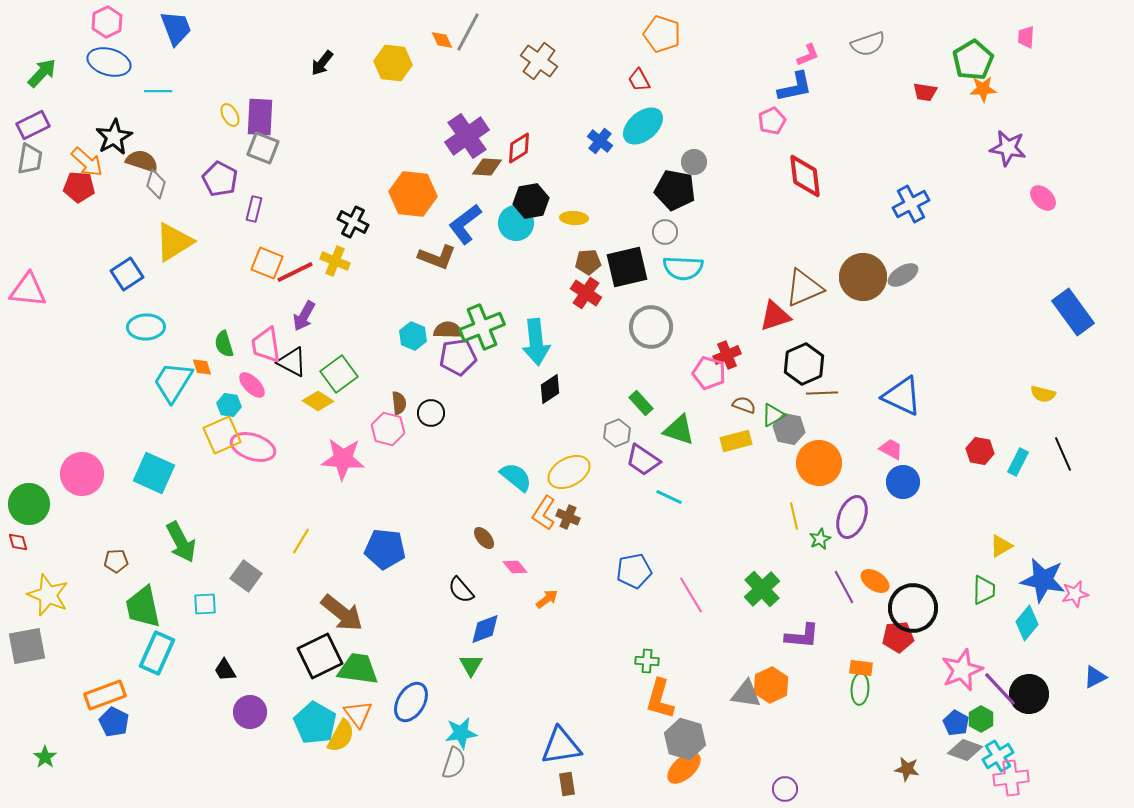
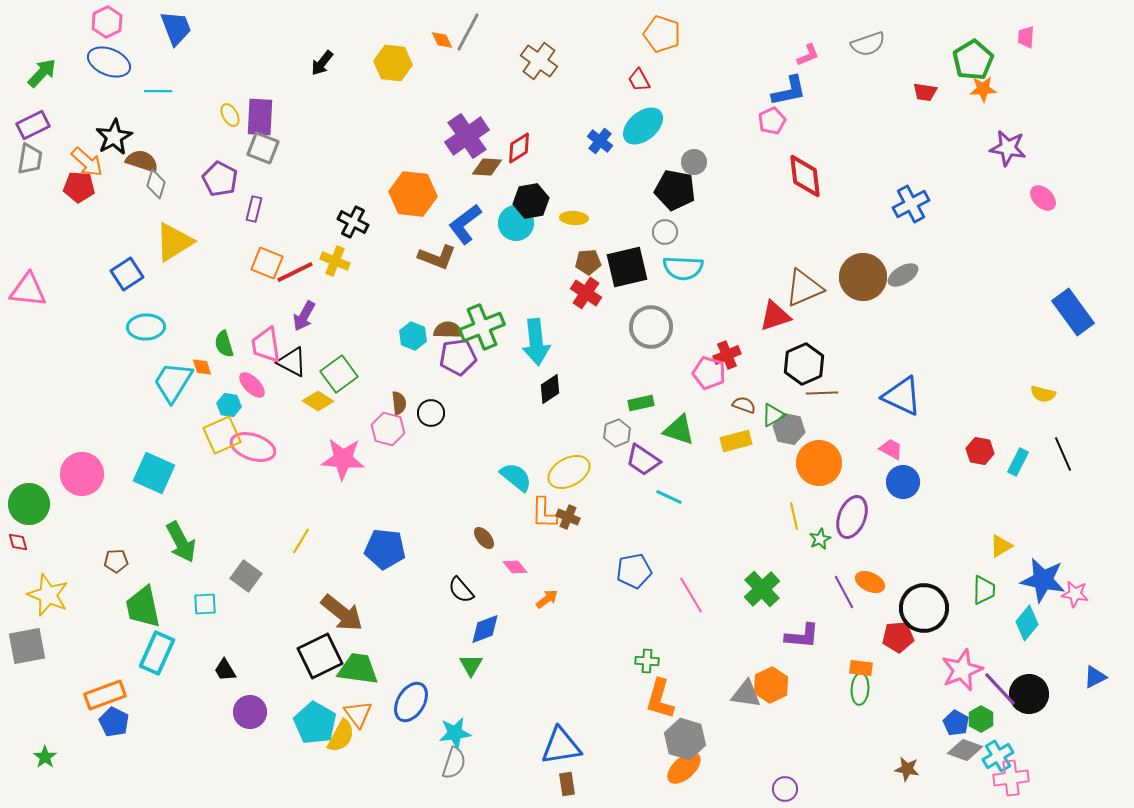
blue ellipse at (109, 62): rotated 6 degrees clockwise
blue L-shape at (795, 87): moved 6 px left, 4 px down
green rectangle at (641, 403): rotated 60 degrees counterclockwise
orange L-shape at (544, 513): rotated 32 degrees counterclockwise
orange ellipse at (875, 581): moved 5 px left, 1 px down; rotated 8 degrees counterclockwise
purple line at (844, 587): moved 5 px down
pink star at (1075, 594): rotated 20 degrees clockwise
black circle at (913, 608): moved 11 px right
cyan star at (461, 733): moved 6 px left
